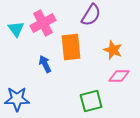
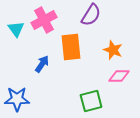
pink cross: moved 1 px right, 3 px up
blue arrow: moved 3 px left; rotated 60 degrees clockwise
